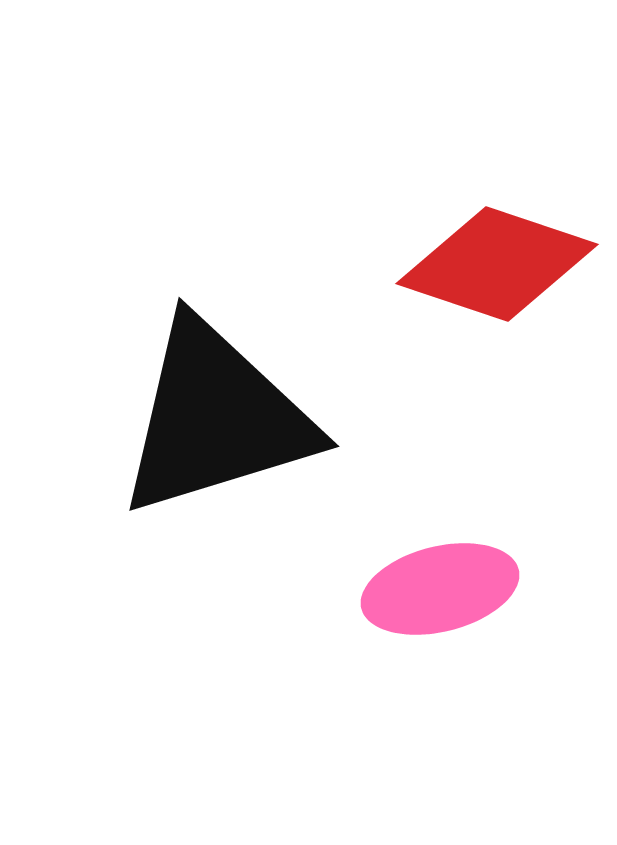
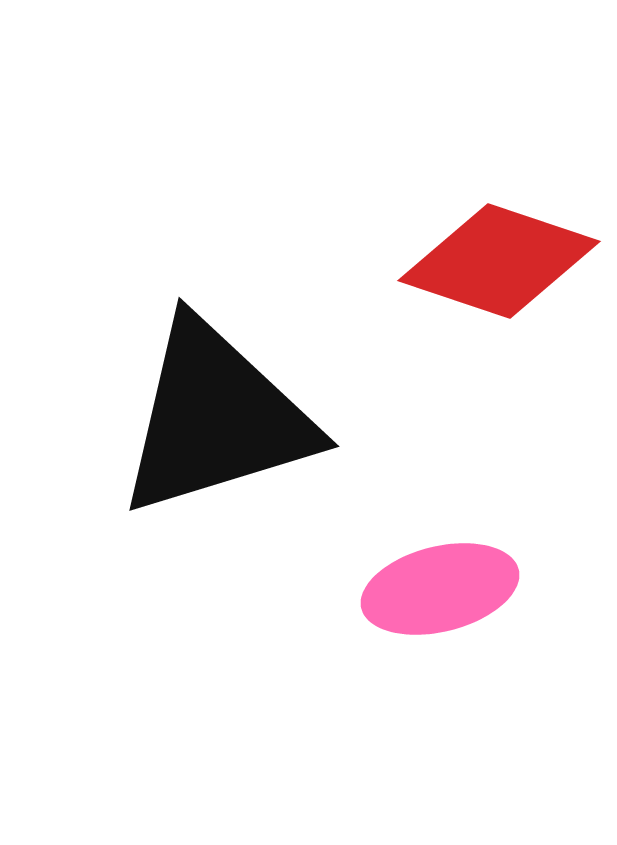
red diamond: moved 2 px right, 3 px up
